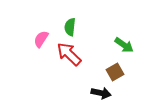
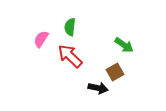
red arrow: moved 1 px right, 2 px down
black arrow: moved 3 px left, 5 px up
